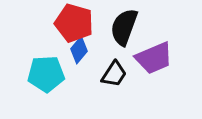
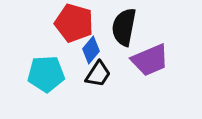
black semicircle: rotated 9 degrees counterclockwise
blue diamond: moved 12 px right
purple trapezoid: moved 4 px left, 2 px down
black trapezoid: moved 16 px left
